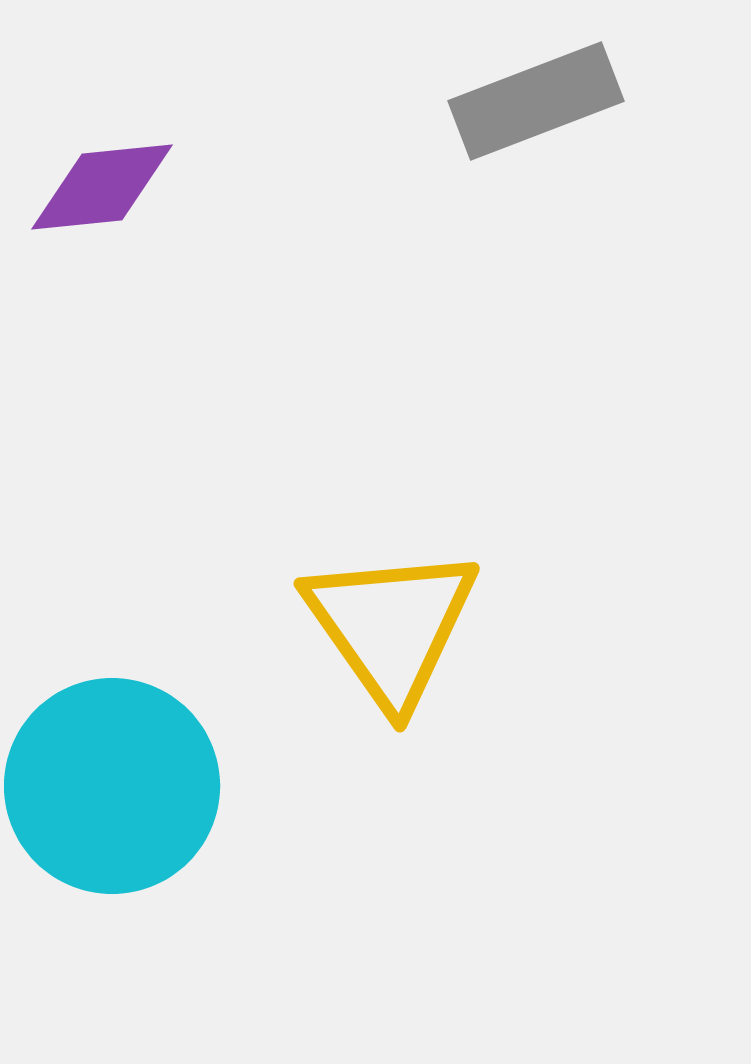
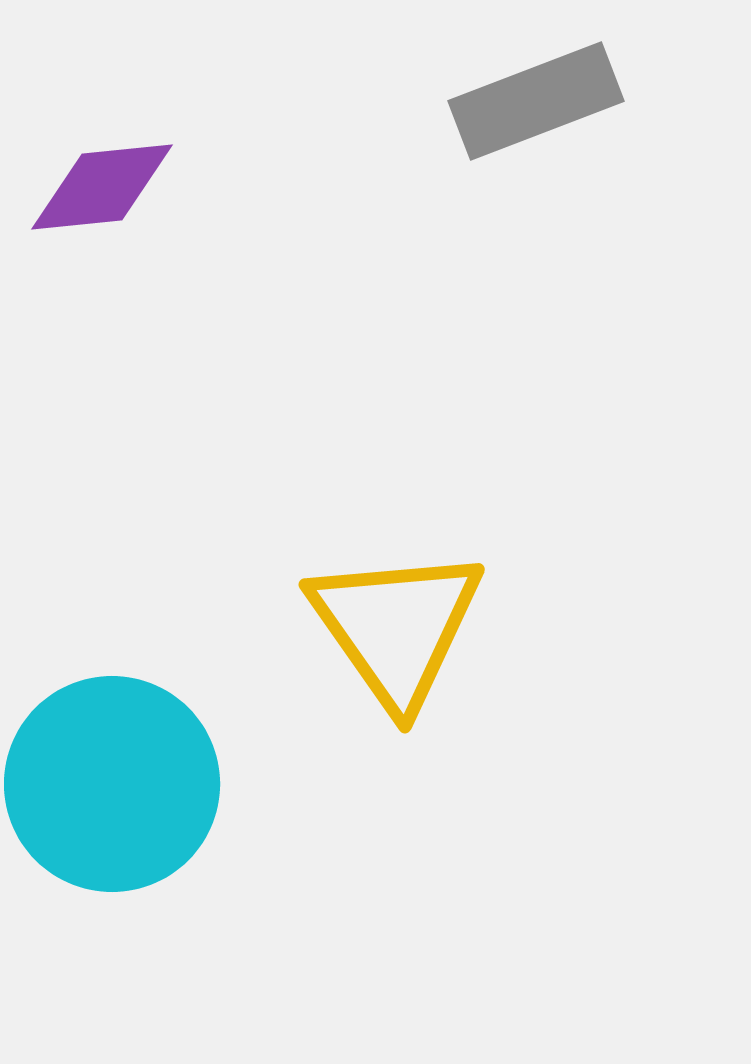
yellow triangle: moved 5 px right, 1 px down
cyan circle: moved 2 px up
